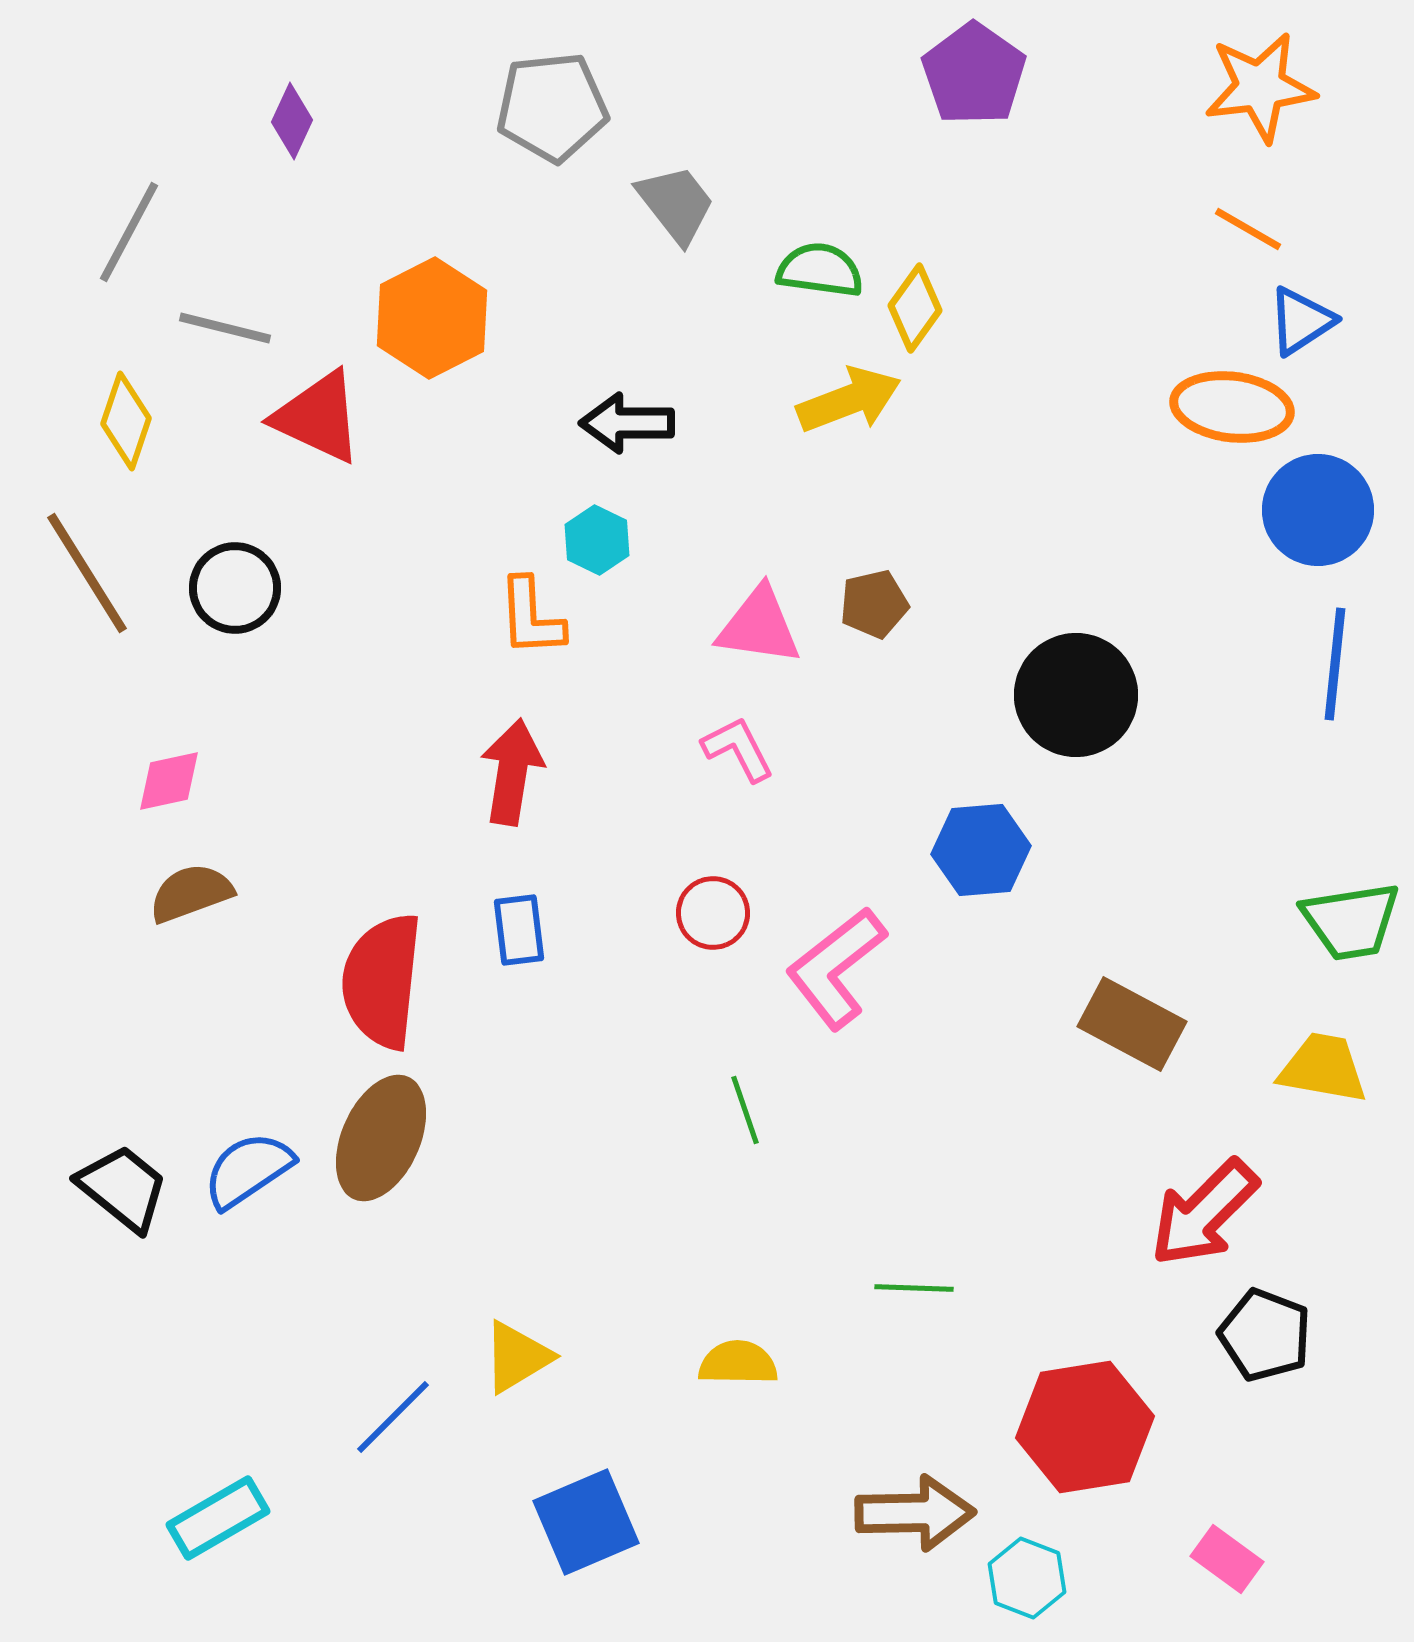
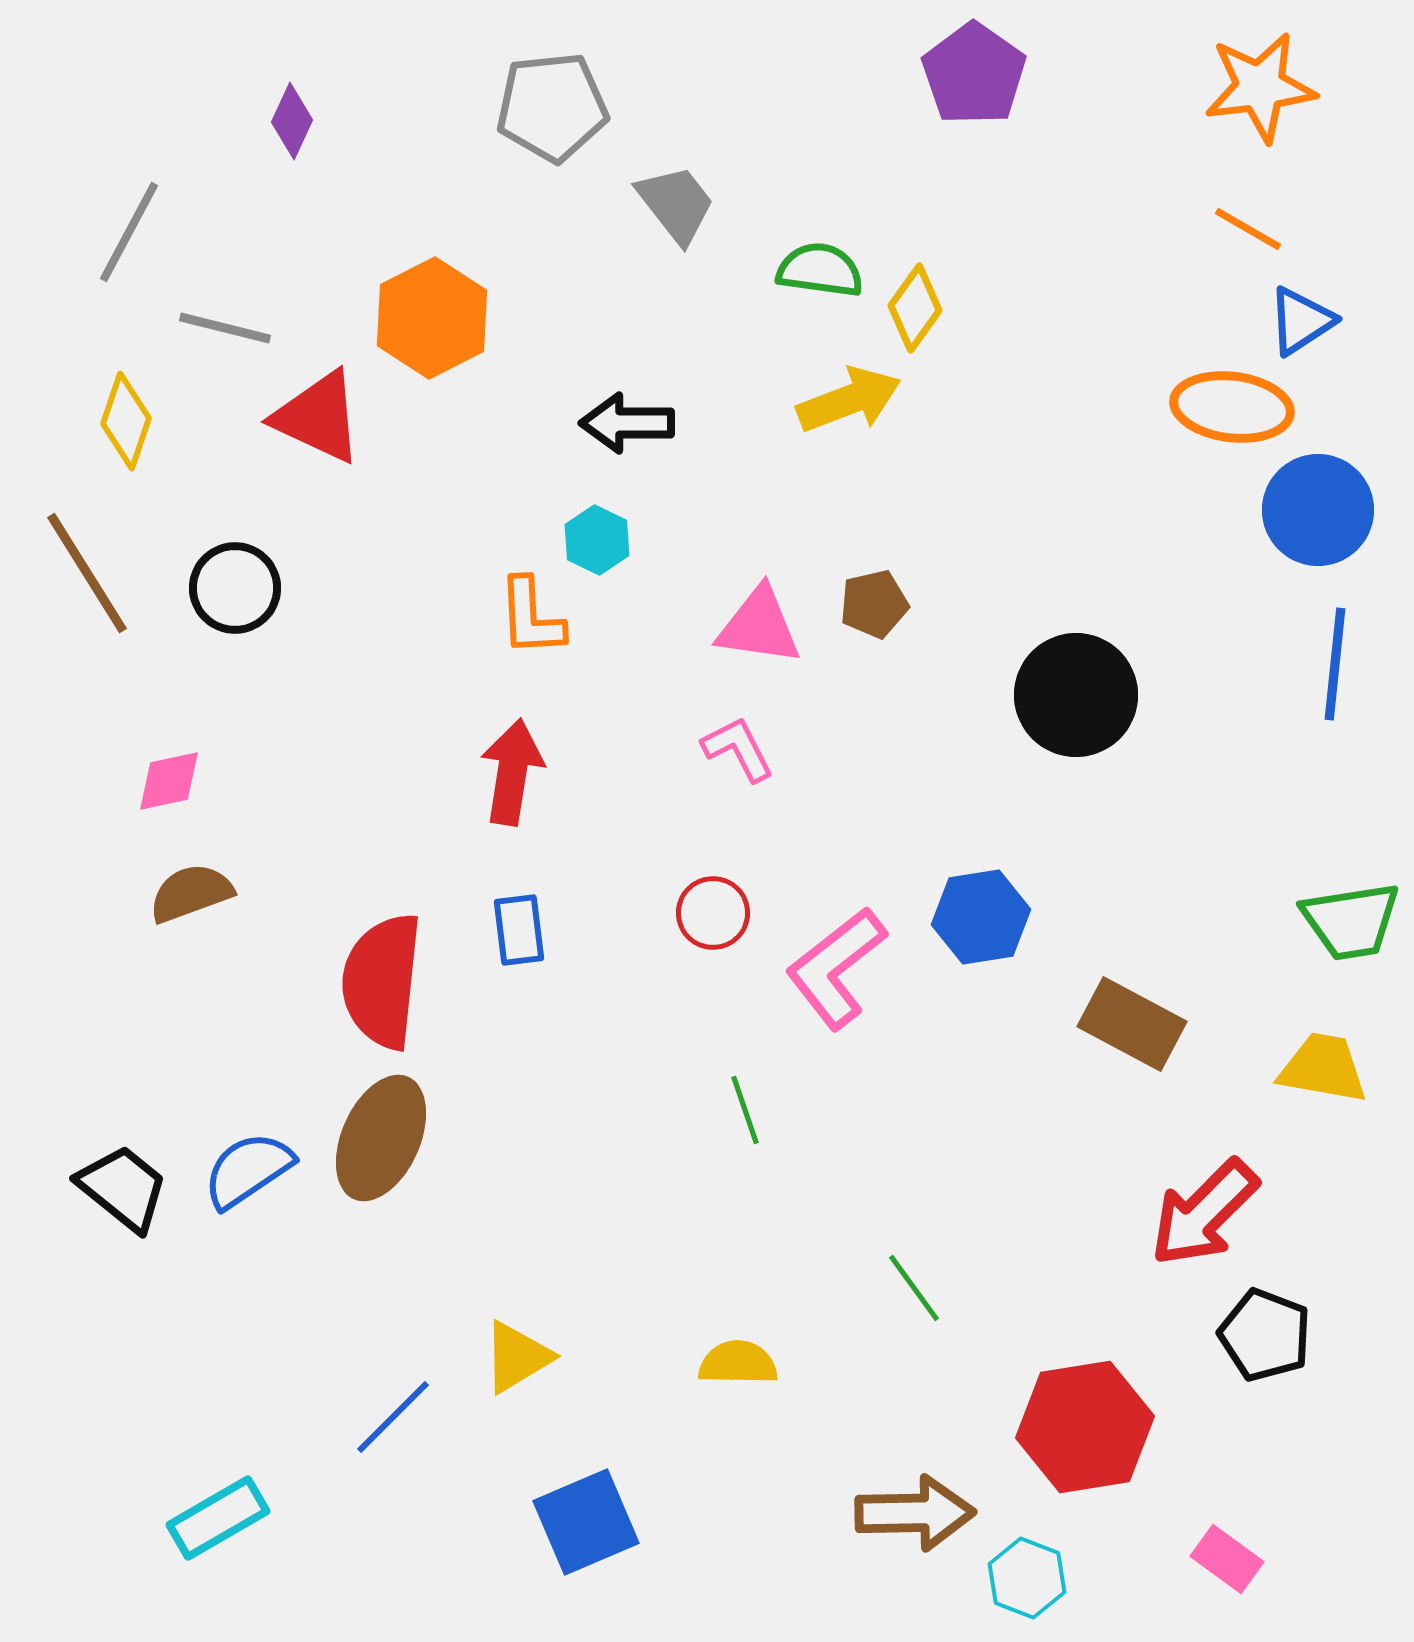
blue hexagon at (981, 850): moved 67 px down; rotated 4 degrees counterclockwise
green line at (914, 1288): rotated 52 degrees clockwise
